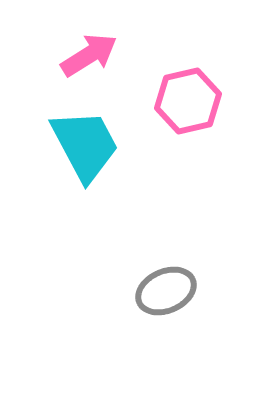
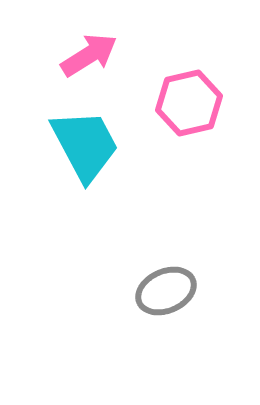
pink hexagon: moved 1 px right, 2 px down
